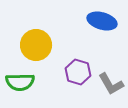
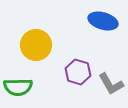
blue ellipse: moved 1 px right
green semicircle: moved 2 px left, 5 px down
